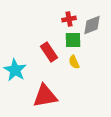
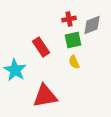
green square: rotated 12 degrees counterclockwise
red rectangle: moved 8 px left, 5 px up
